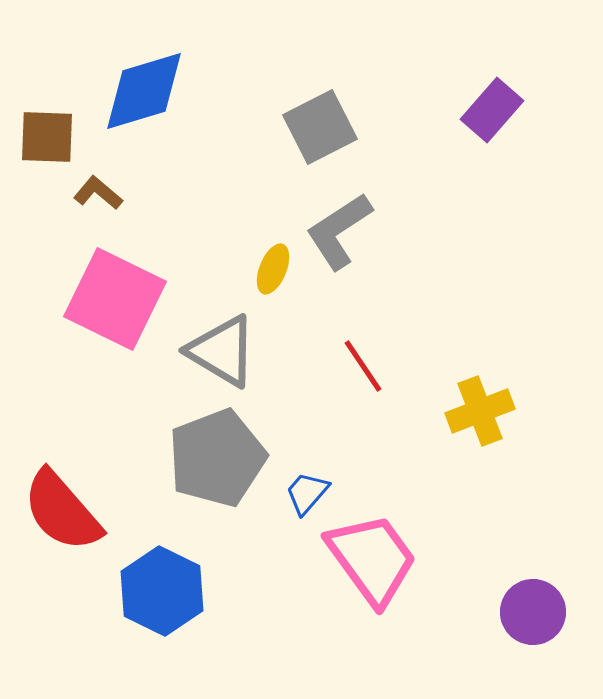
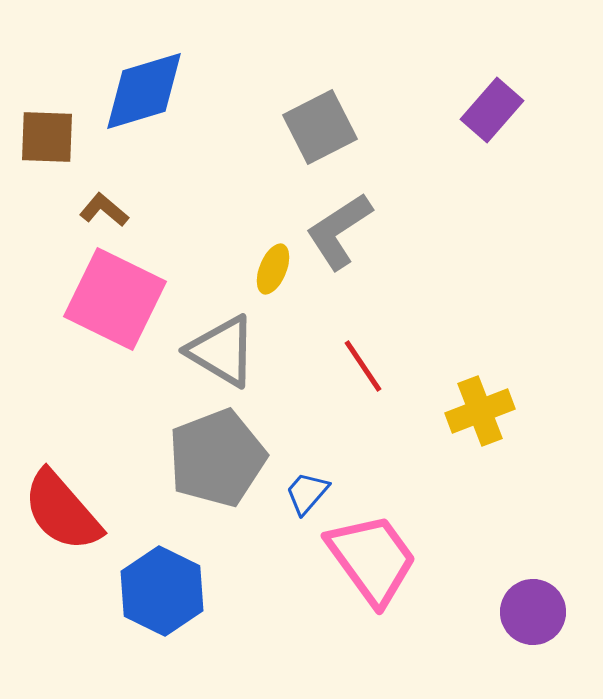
brown L-shape: moved 6 px right, 17 px down
